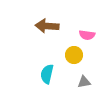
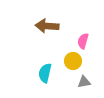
pink semicircle: moved 4 px left, 6 px down; rotated 98 degrees clockwise
yellow circle: moved 1 px left, 6 px down
cyan semicircle: moved 2 px left, 1 px up
